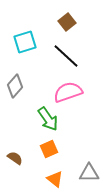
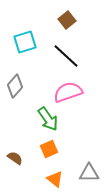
brown square: moved 2 px up
